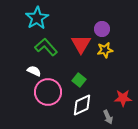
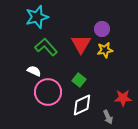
cyan star: moved 1 px up; rotated 15 degrees clockwise
